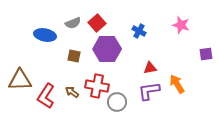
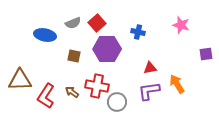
blue cross: moved 1 px left, 1 px down; rotated 16 degrees counterclockwise
